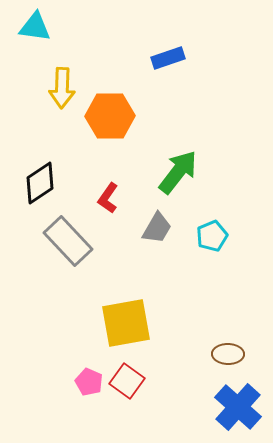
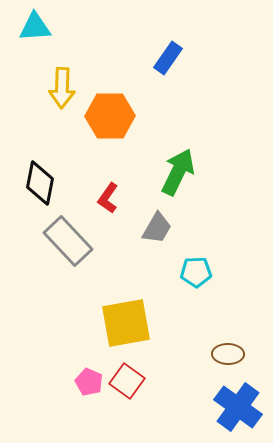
cyan triangle: rotated 12 degrees counterclockwise
blue rectangle: rotated 36 degrees counterclockwise
green arrow: rotated 12 degrees counterclockwise
black diamond: rotated 45 degrees counterclockwise
cyan pentagon: moved 16 px left, 36 px down; rotated 20 degrees clockwise
blue cross: rotated 6 degrees counterclockwise
